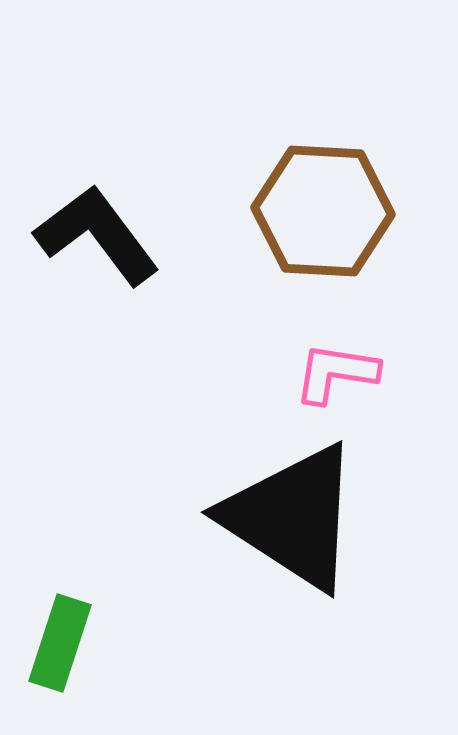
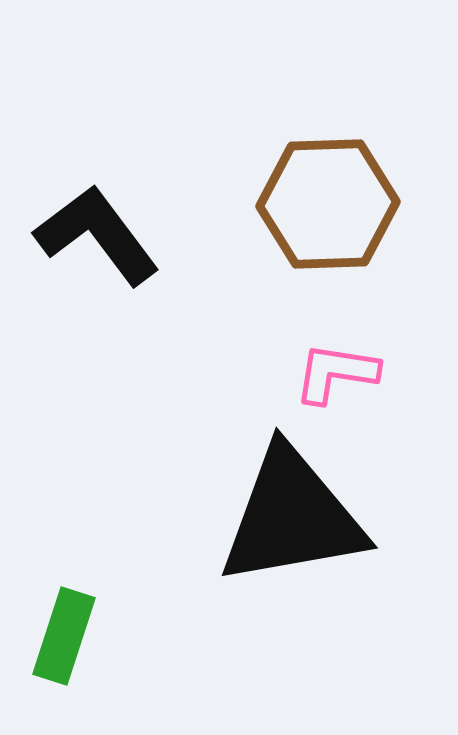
brown hexagon: moved 5 px right, 7 px up; rotated 5 degrees counterclockwise
black triangle: rotated 43 degrees counterclockwise
green rectangle: moved 4 px right, 7 px up
